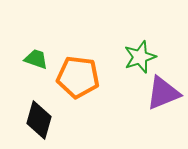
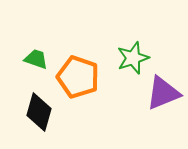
green star: moved 7 px left, 1 px down
orange pentagon: rotated 12 degrees clockwise
black diamond: moved 8 px up
